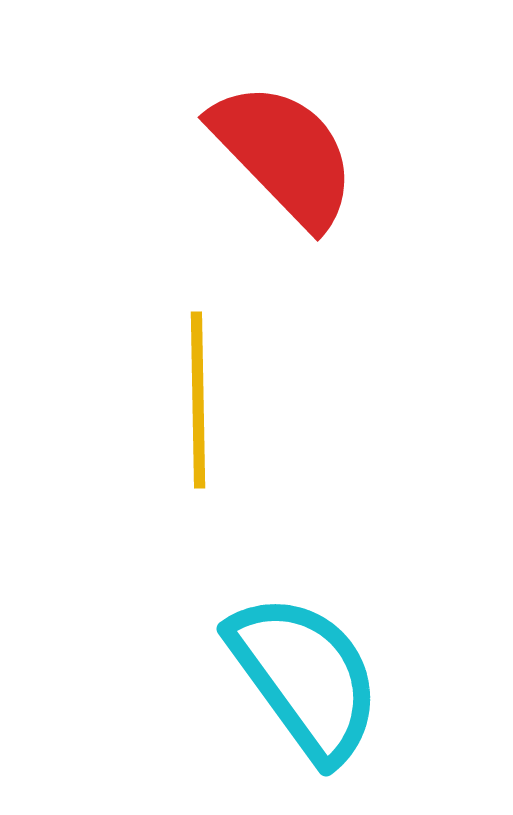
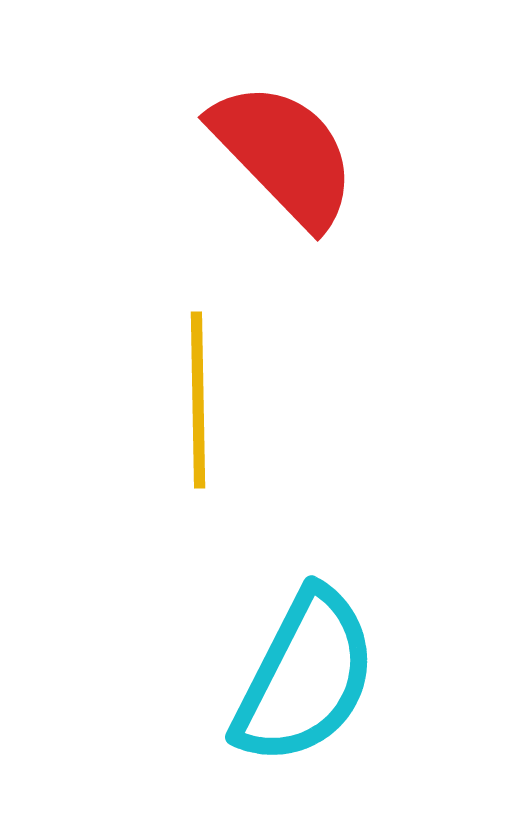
cyan semicircle: rotated 63 degrees clockwise
